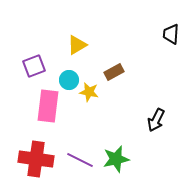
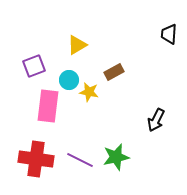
black trapezoid: moved 2 px left
green star: moved 2 px up
